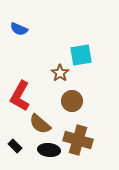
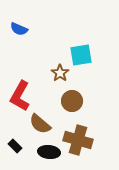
black ellipse: moved 2 px down
